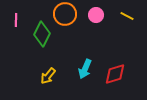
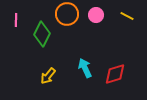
orange circle: moved 2 px right
cyan arrow: moved 1 px up; rotated 132 degrees clockwise
